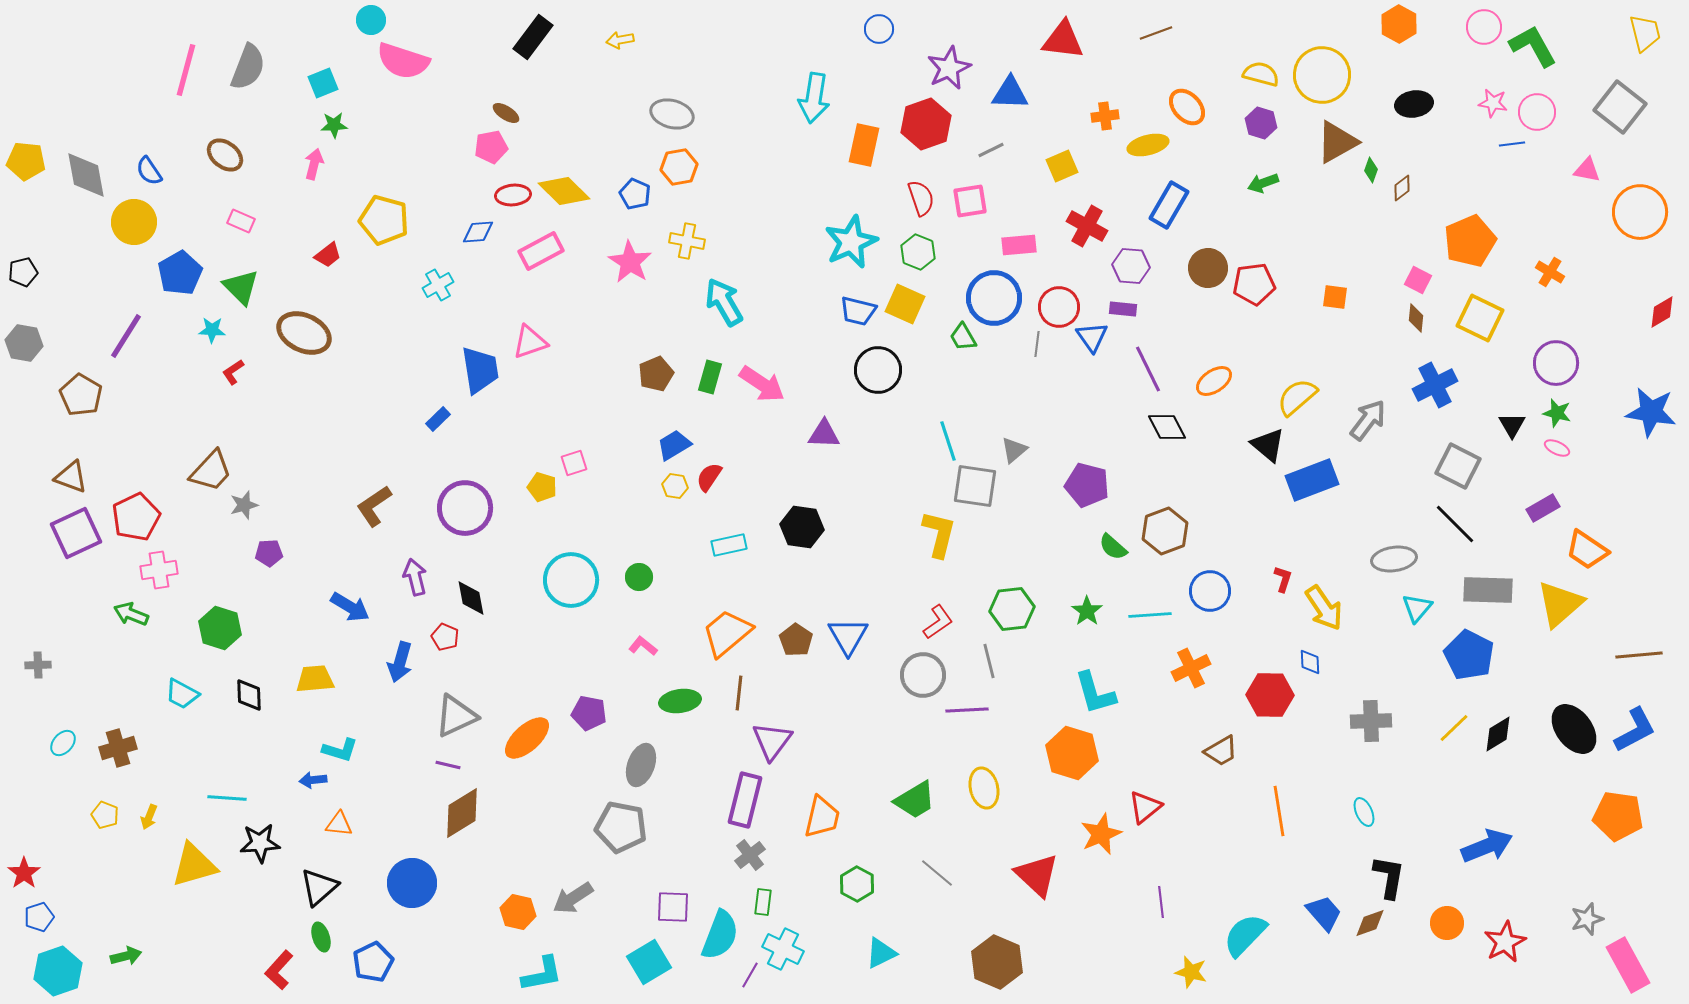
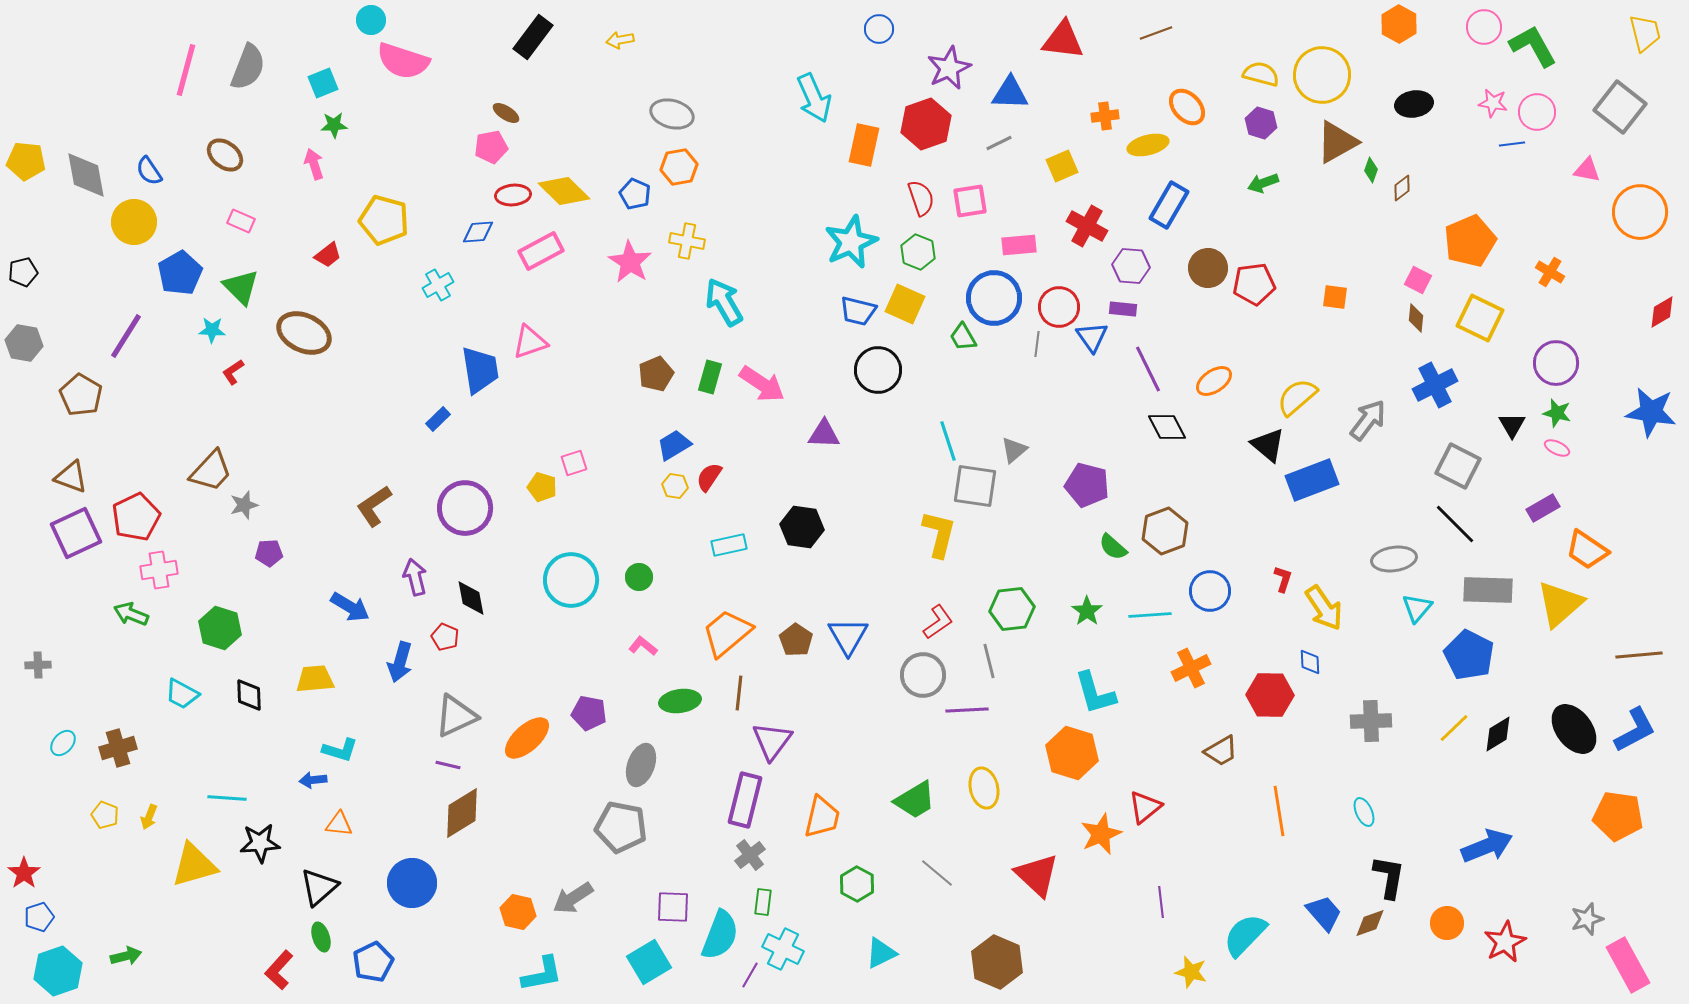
cyan arrow at (814, 98): rotated 33 degrees counterclockwise
gray line at (991, 150): moved 8 px right, 7 px up
pink arrow at (314, 164): rotated 32 degrees counterclockwise
